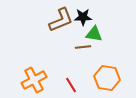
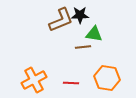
black star: moved 3 px left, 2 px up
red line: moved 2 px up; rotated 56 degrees counterclockwise
